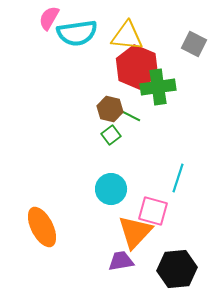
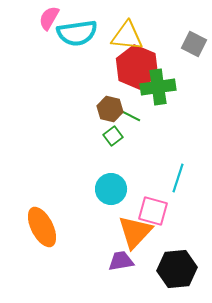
green square: moved 2 px right, 1 px down
